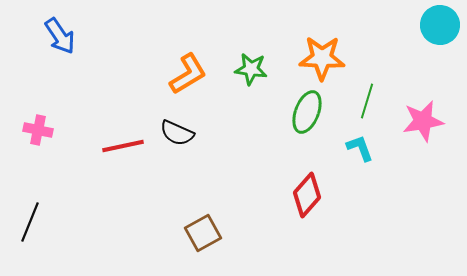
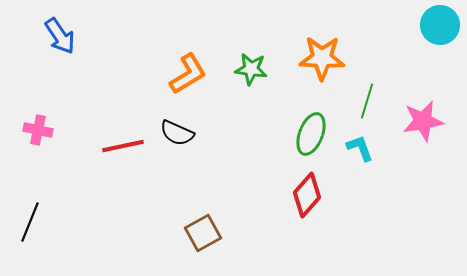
green ellipse: moved 4 px right, 22 px down
